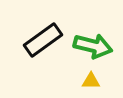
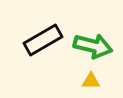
black rectangle: rotated 6 degrees clockwise
